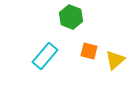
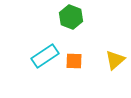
orange square: moved 15 px left, 10 px down; rotated 12 degrees counterclockwise
cyan rectangle: rotated 16 degrees clockwise
